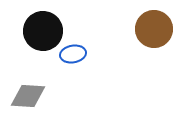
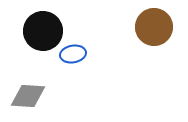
brown circle: moved 2 px up
